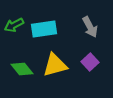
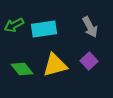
purple square: moved 1 px left, 1 px up
